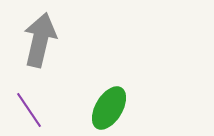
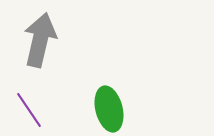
green ellipse: moved 1 px down; rotated 45 degrees counterclockwise
